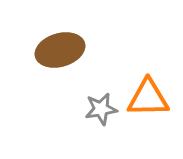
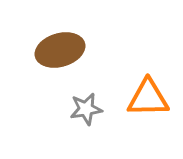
gray star: moved 15 px left
